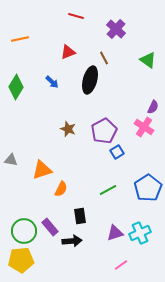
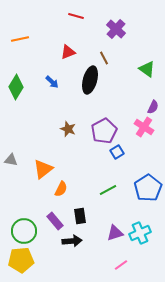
green triangle: moved 1 px left, 9 px down
orange triangle: moved 1 px right, 1 px up; rotated 20 degrees counterclockwise
purple rectangle: moved 5 px right, 6 px up
